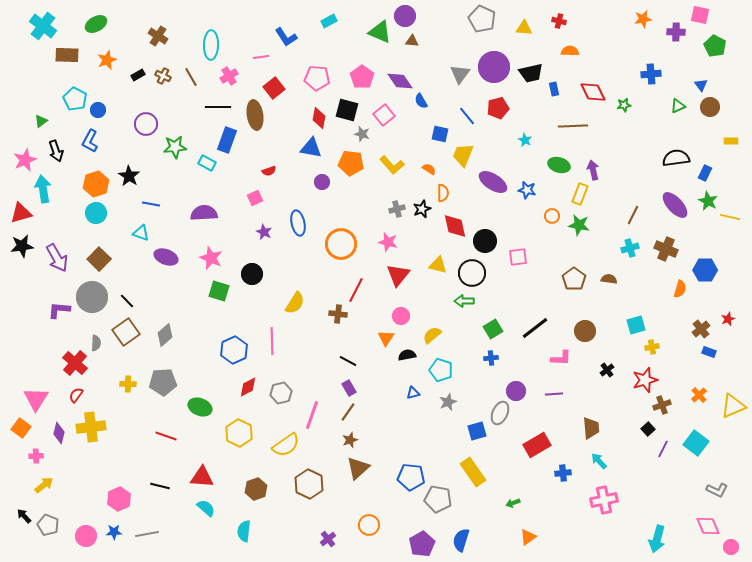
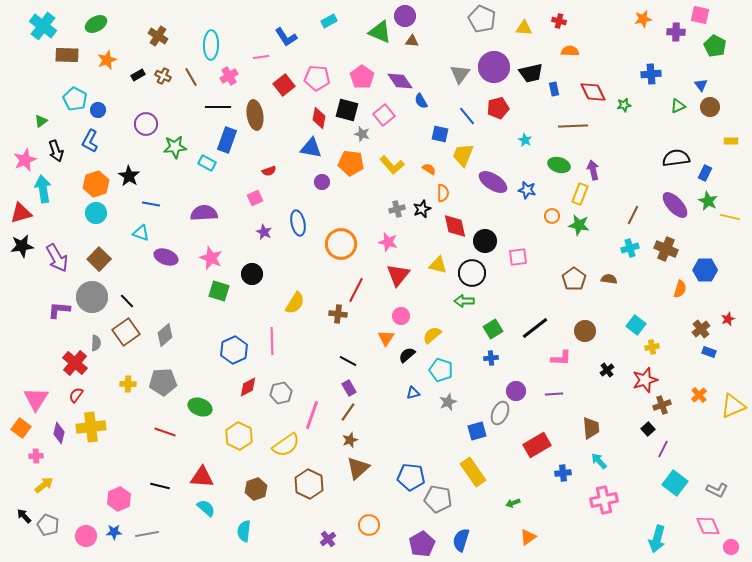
red square at (274, 88): moved 10 px right, 3 px up
cyan square at (636, 325): rotated 36 degrees counterclockwise
black semicircle at (407, 355): rotated 30 degrees counterclockwise
yellow hexagon at (239, 433): moved 3 px down
red line at (166, 436): moved 1 px left, 4 px up
cyan square at (696, 443): moved 21 px left, 40 px down
